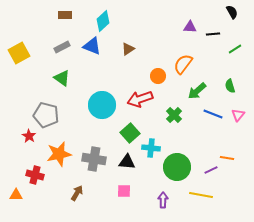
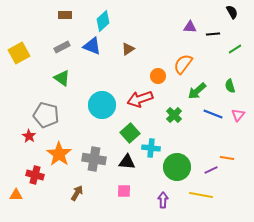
orange star: rotated 25 degrees counterclockwise
